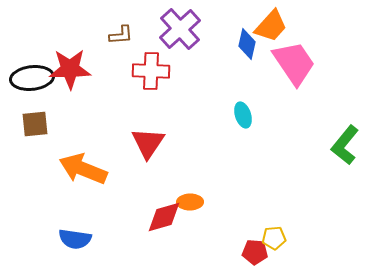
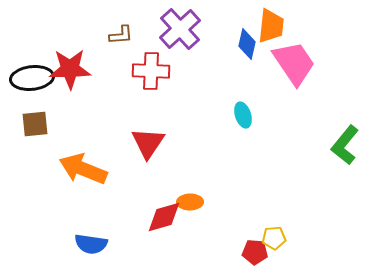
orange trapezoid: rotated 36 degrees counterclockwise
blue semicircle: moved 16 px right, 5 px down
